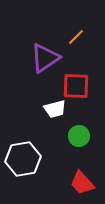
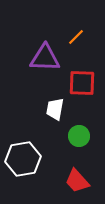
purple triangle: rotated 36 degrees clockwise
red square: moved 6 px right, 3 px up
white trapezoid: rotated 115 degrees clockwise
red trapezoid: moved 5 px left, 2 px up
